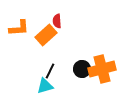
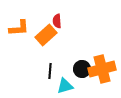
black line: rotated 21 degrees counterclockwise
cyan triangle: moved 20 px right
